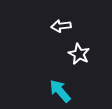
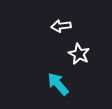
cyan arrow: moved 2 px left, 7 px up
